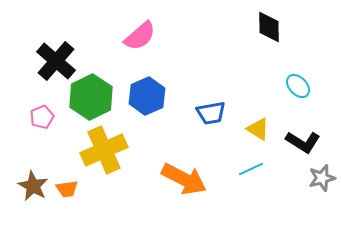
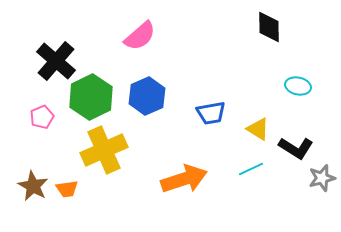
cyan ellipse: rotated 35 degrees counterclockwise
black L-shape: moved 7 px left, 6 px down
orange arrow: rotated 45 degrees counterclockwise
